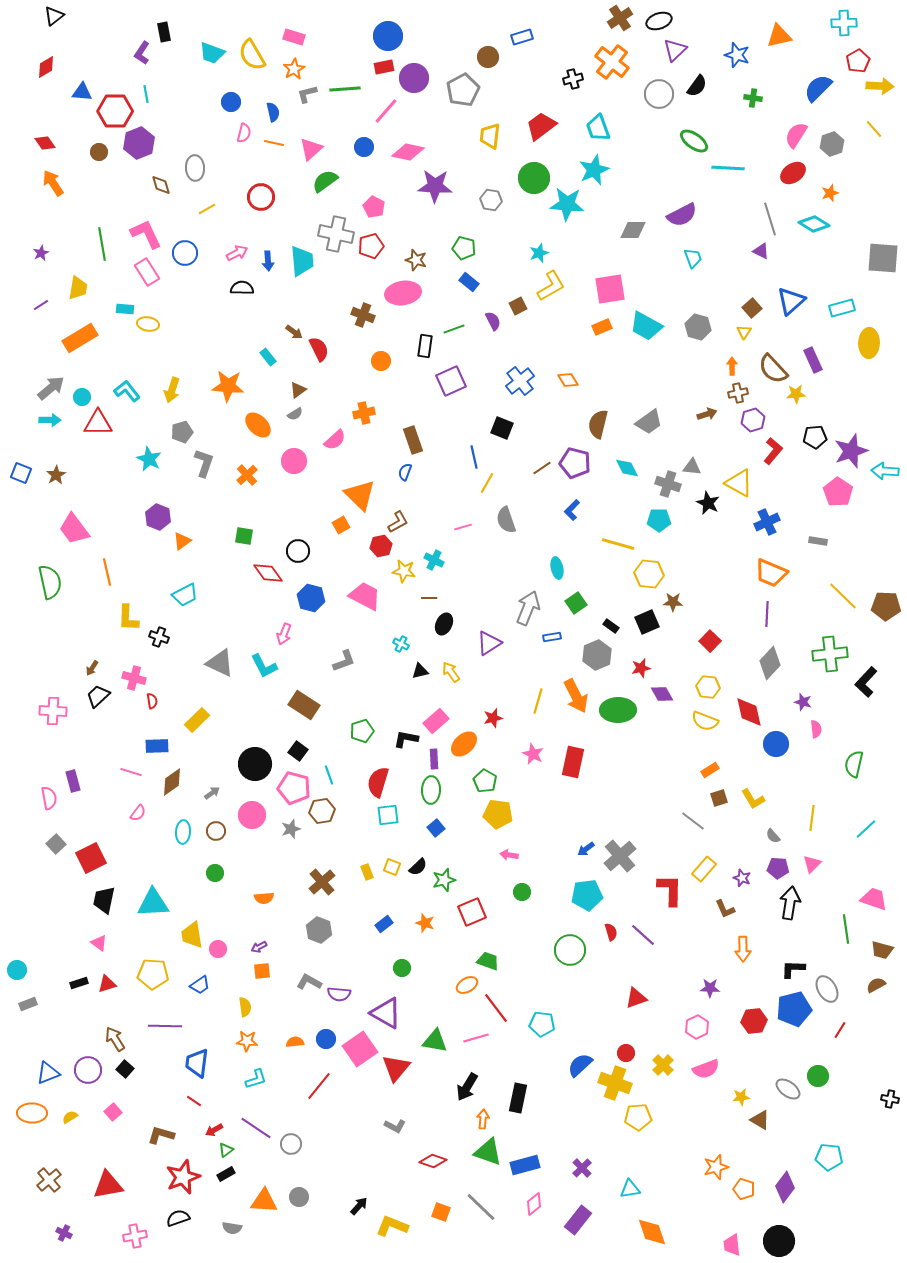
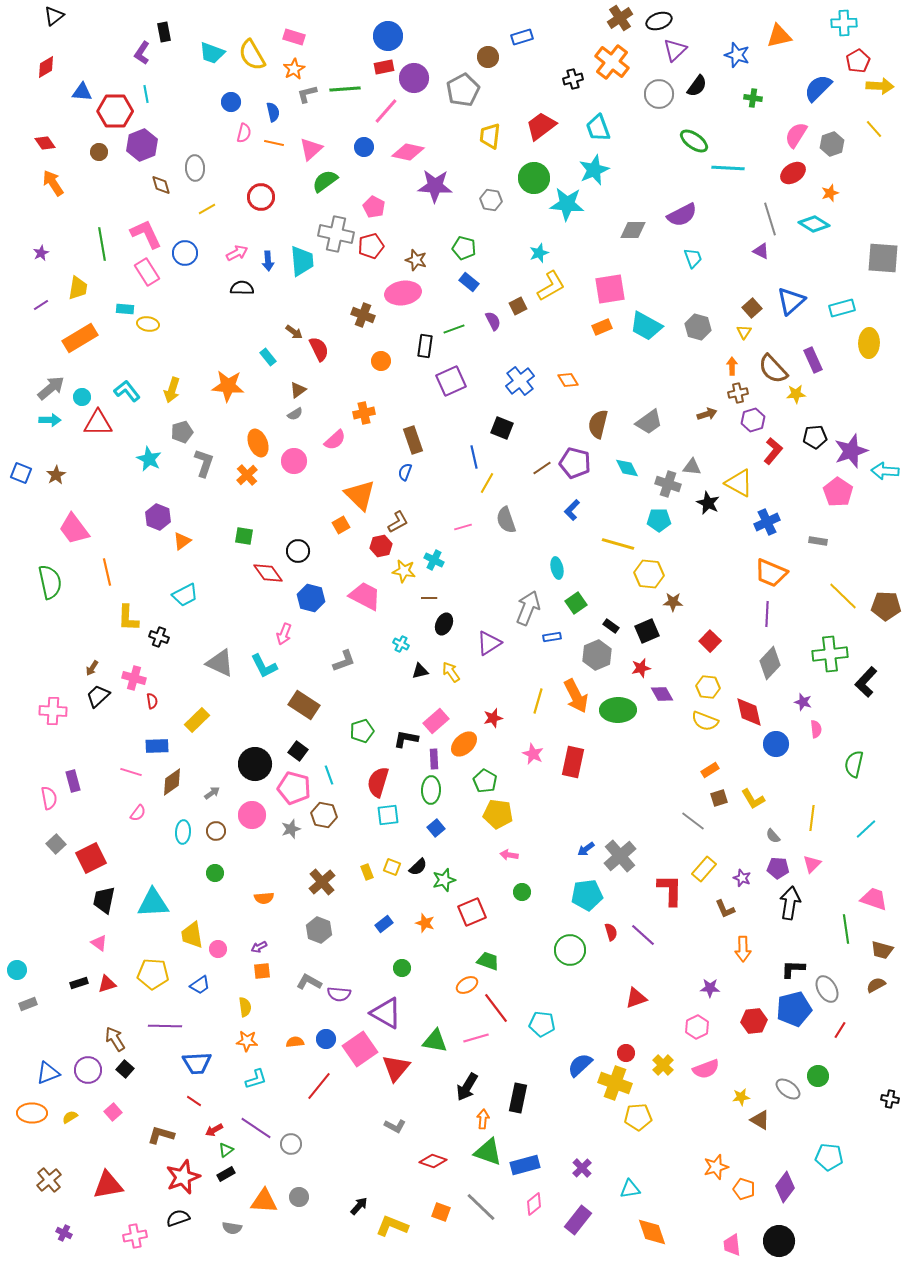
purple hexagon at (139, 143): moved 3 px right, 2 px down
orange ellipse at (258, 425): moved 18 px down; rotated 24 degrees clockwise
black square at (647, 622): moved 9 px down
brown hexagon at (322, 811): moved 2 px right, 4 px down; rotated 20 degrees clockwise
blue trapezoid at (197, 1063): rotated 100 degrees counterclockwise
